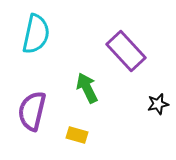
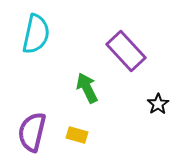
black star: rotated 20 degrees counterclockwise
purple semicircle: moved 21 px down
